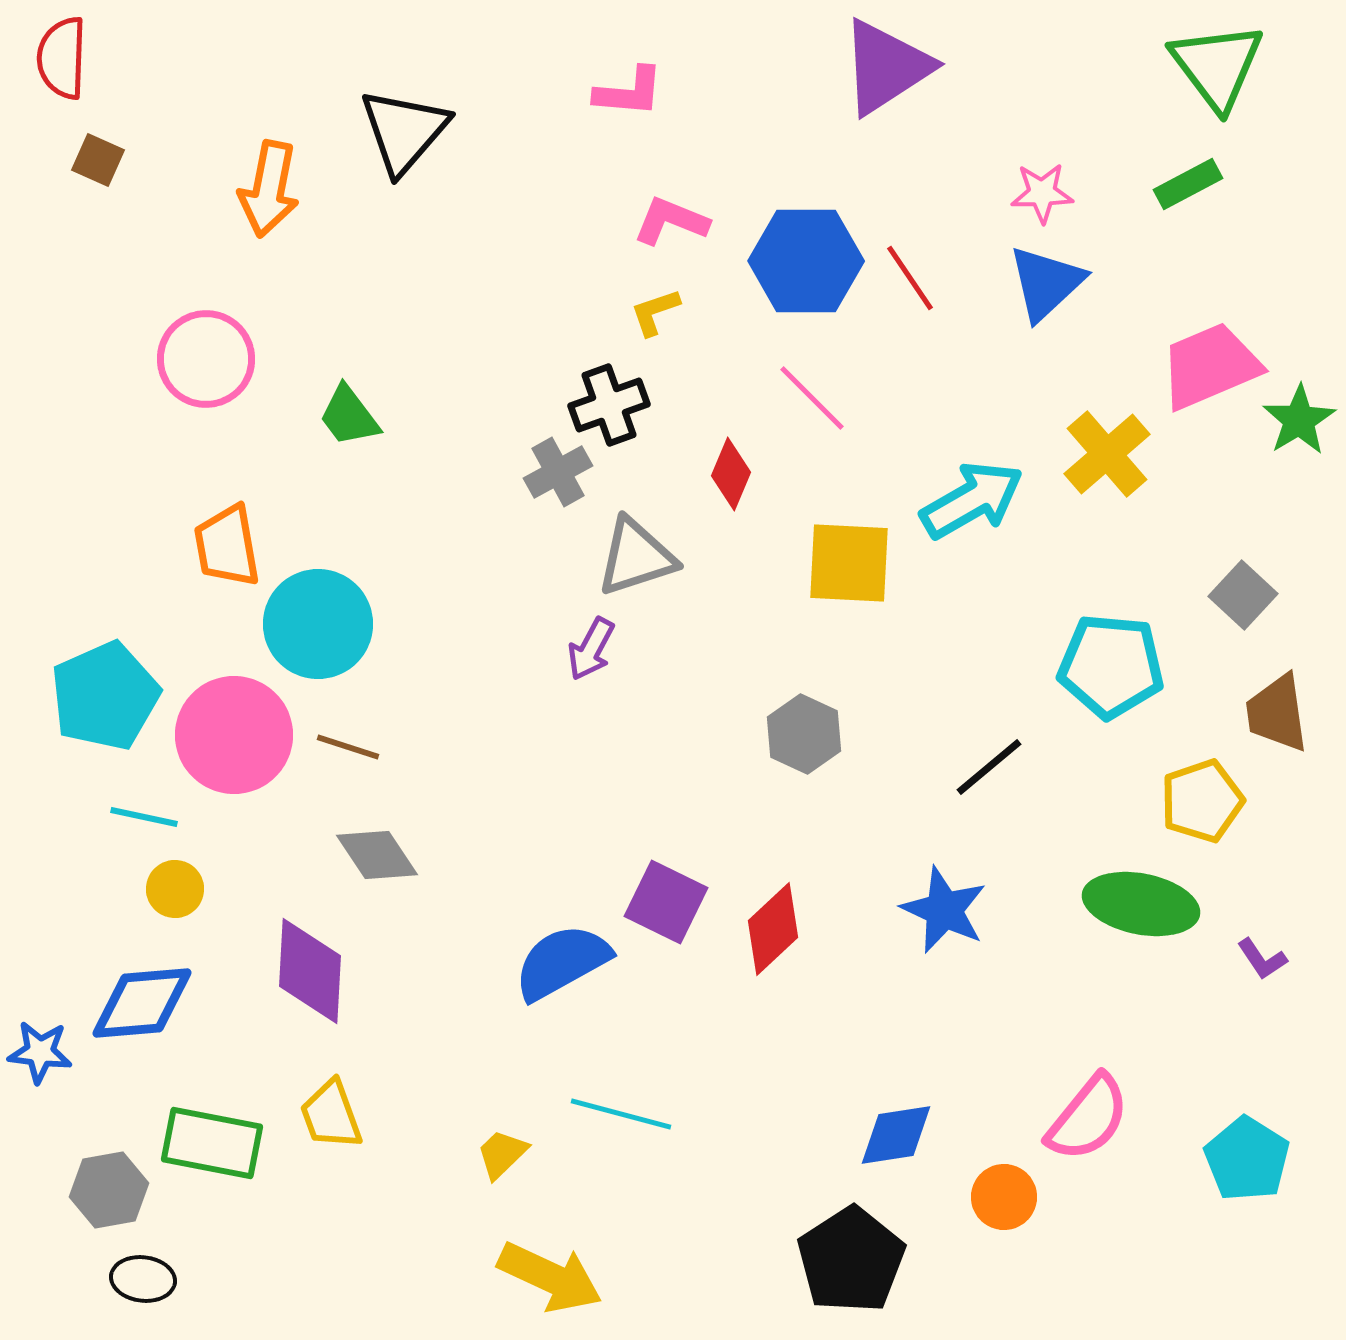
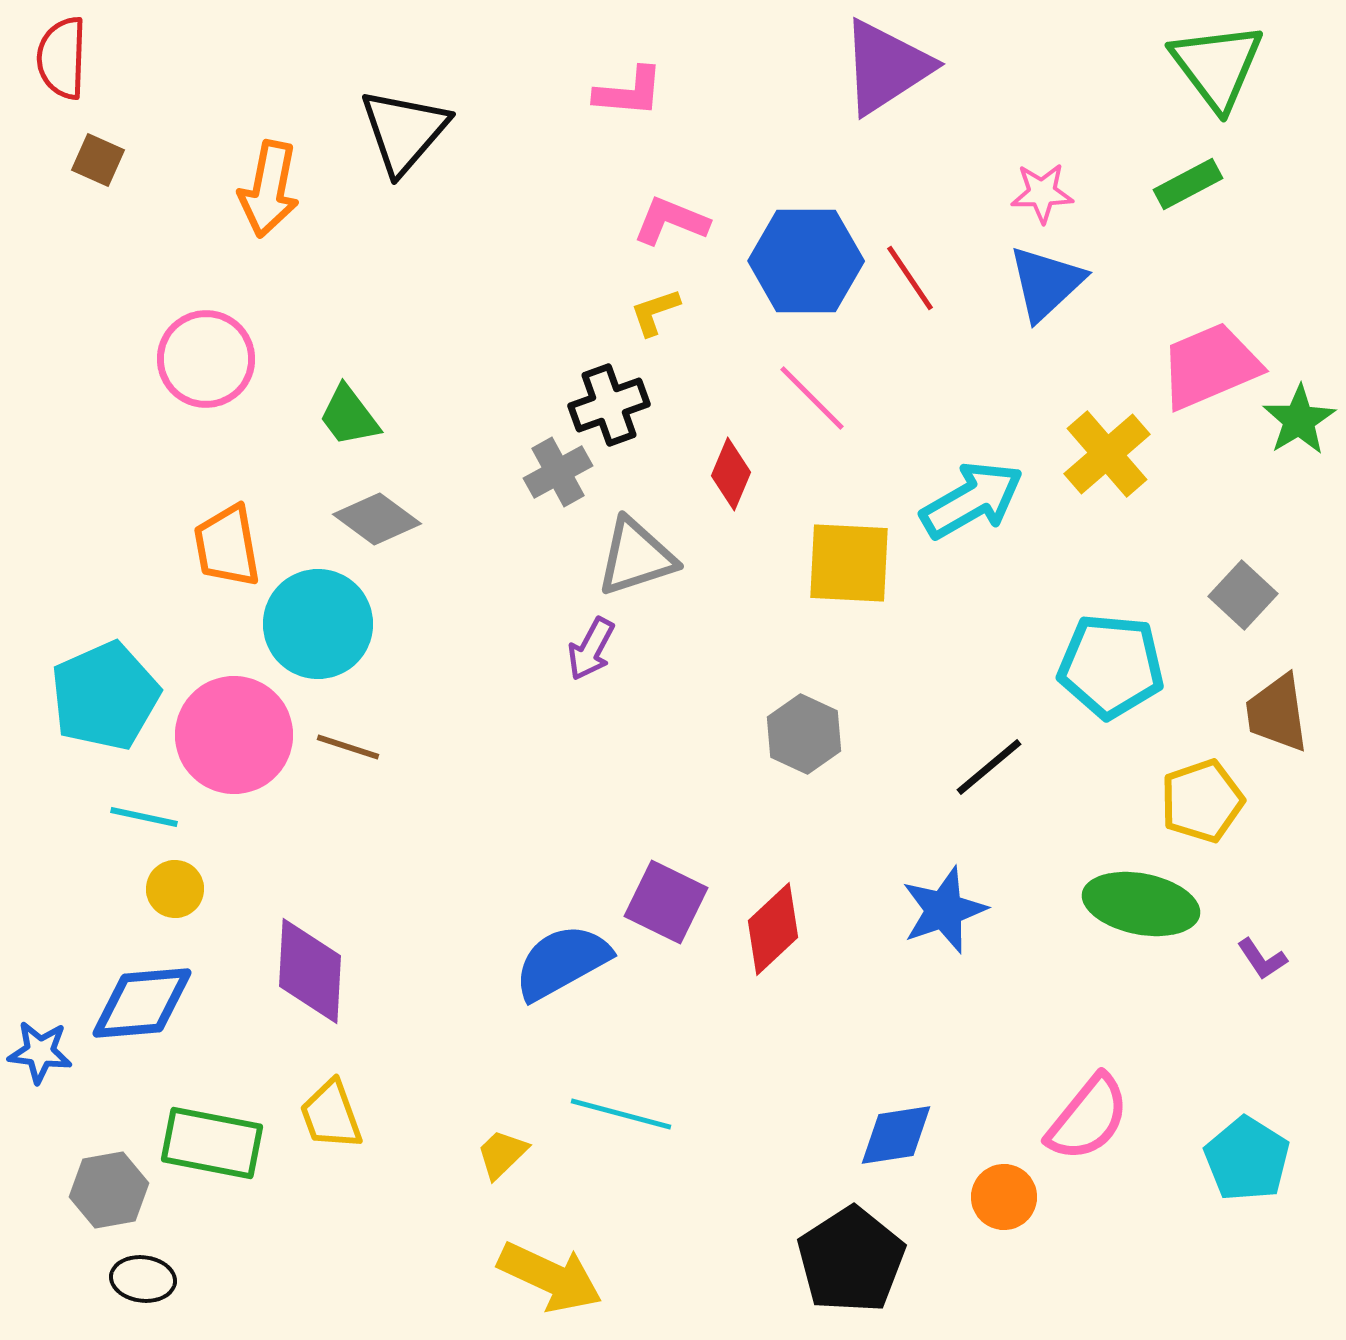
gray diamond at (377, 855): moved 336 px up; rotated 20 degrees counterclockwise
blue star at (944, 910): rotated 28 degrees clockwise
